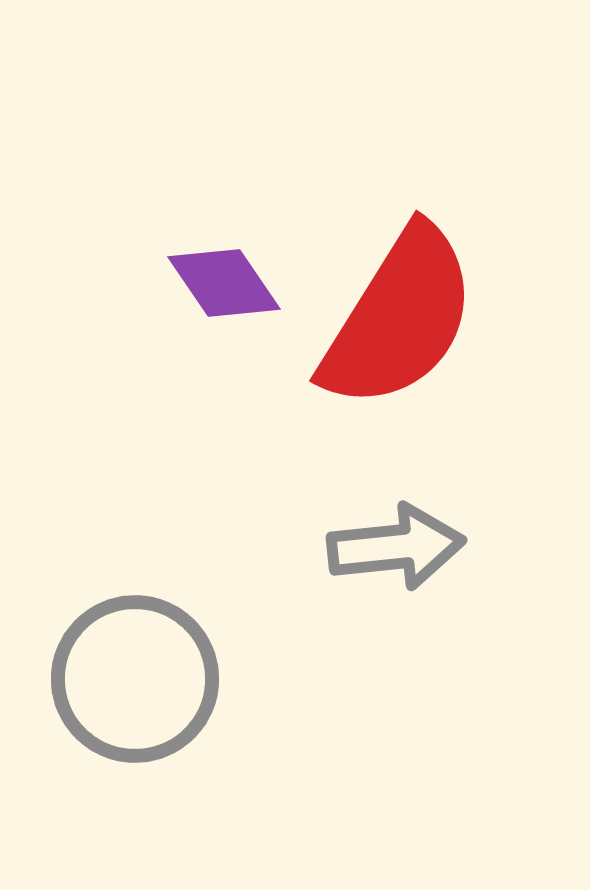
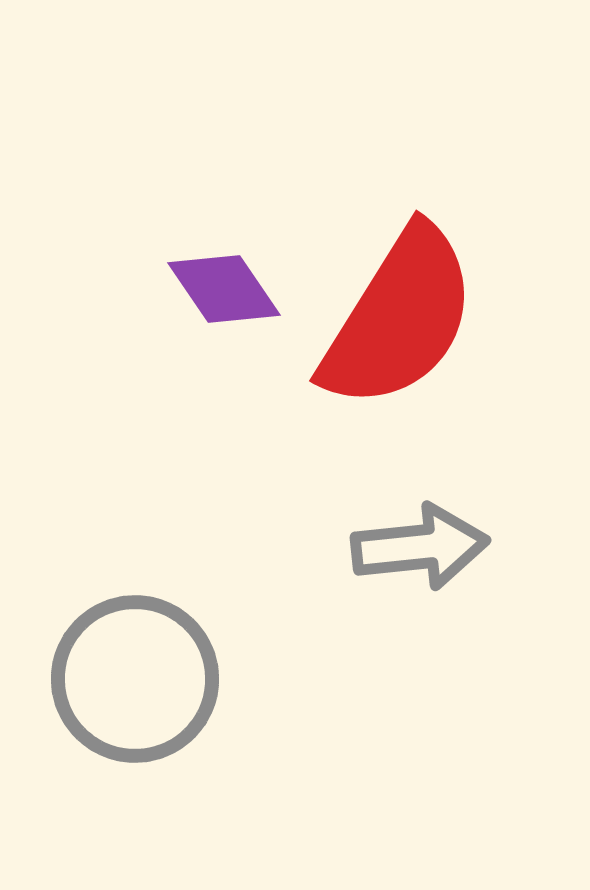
purple diamond: moved 6 px down
gray arrow: moved 24 px right
